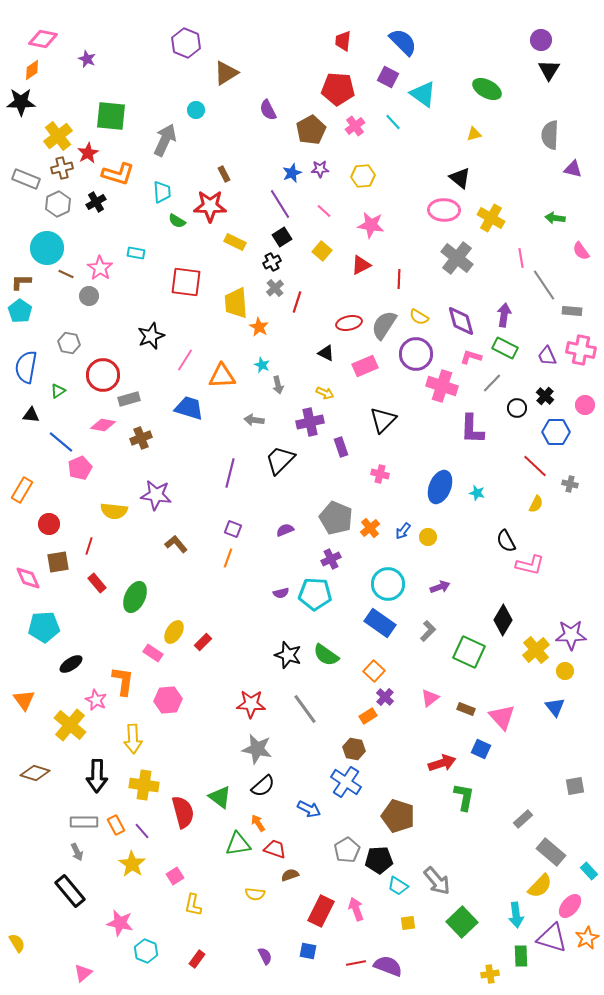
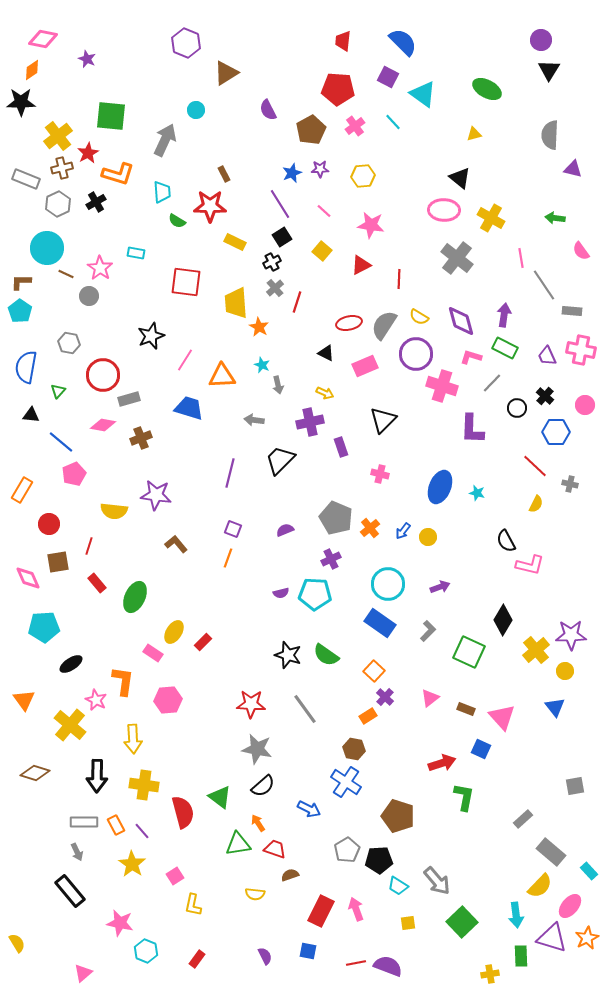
green triangle at (58, 391): rotated 14 degrees counterclockwise
pink pentagon at (80, 468): moved 6 px left, 6 px down
